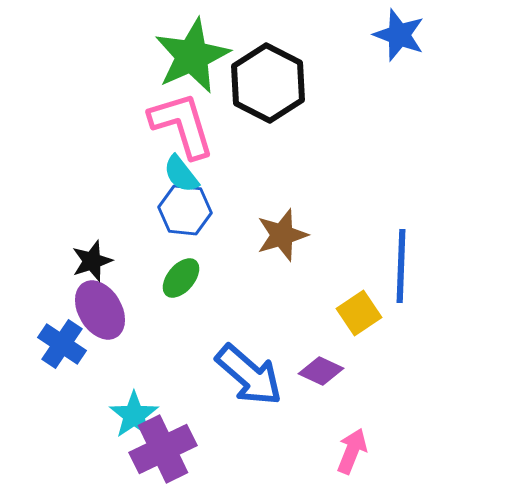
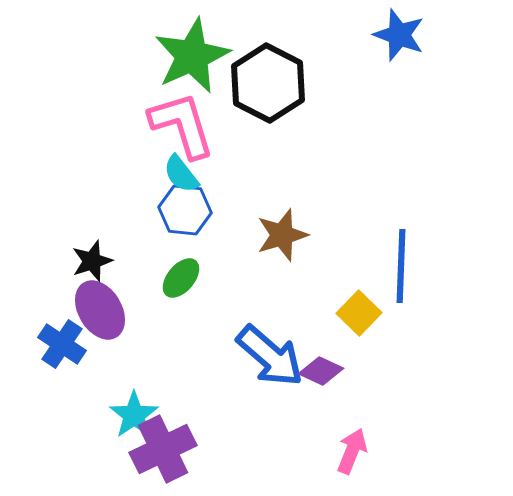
yellow square: rotated 12 degrees counterclockwise
blue arrow: moved 21 px right, 19 px up
